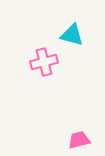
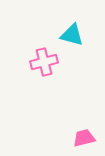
pink trapezoid: moved 5 px right, 2 px up
